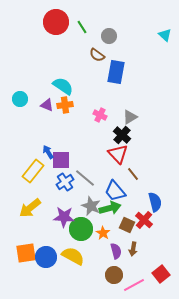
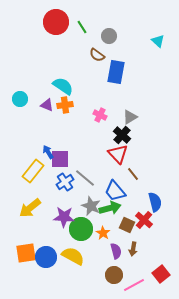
cyan triangle: moved 7 px left, 6 px down
purple square: moved 1 px left, 1 px up
